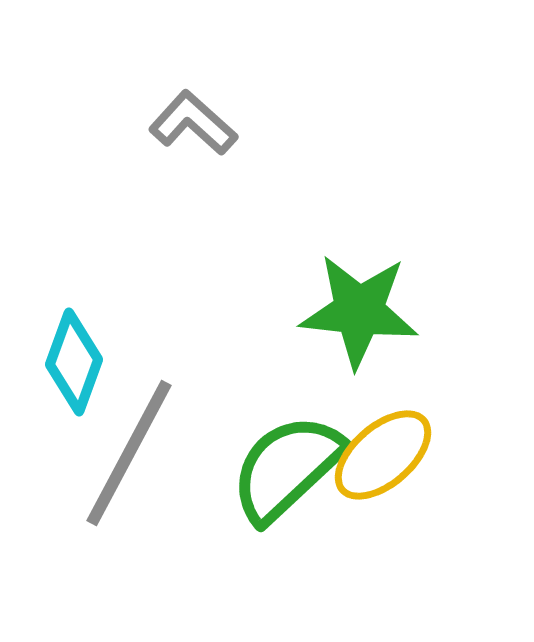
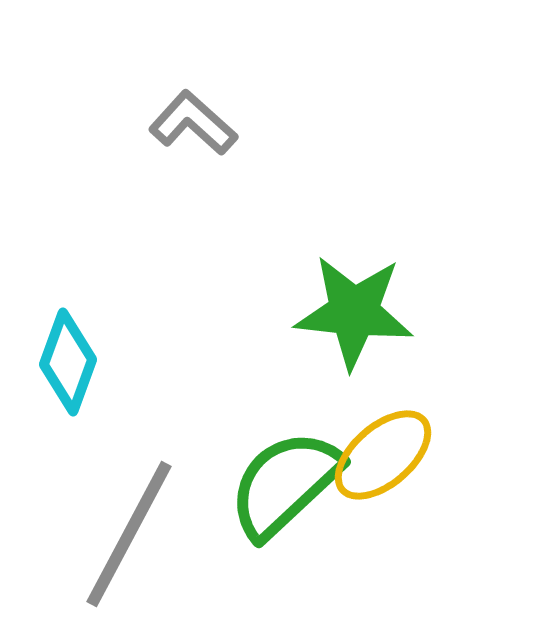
green star: moved 5 px left, 1 px down
cyan diamond: moved 6 px left
gray line: moved 81 px down
green semicircle: moved 2 px left, 16 px down
